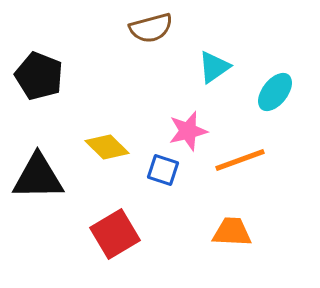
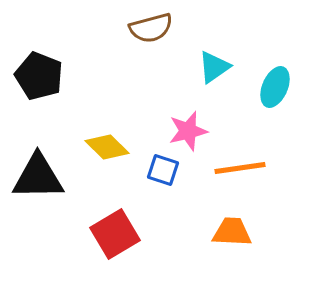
cyan ellipse: moved 5 px up; rotated 15 degrees counterclockwise
orange line: moved 8 px down; rotated 12 degrees clockwise
